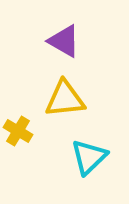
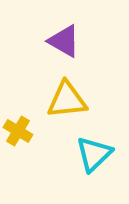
yellow triangle: moved 2 px right, 1 px down
cyan triangle: moved 5 px right, 3 px up
